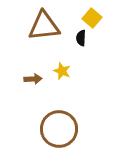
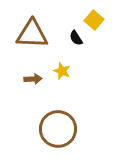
yellow square: moved 2 px right, 2 px down
brown triangle: moved 12 px left, 8 px down; rotated 8 degrees clockwise
black semicircle: moved 5 px left; rotated 35 degrees counterclockwise
brown circle: moved 1 px left
